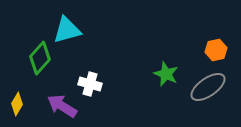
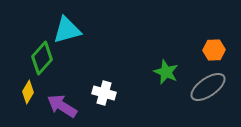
orange hexagon: moved 2 px left; rotated 10 degrees clockwise
green diamond: moved 2 px right
green star: moved 2 px up
white cross: moved 14 px right, 9 px down
yellow diamond: moved 11 px right, 12 px up
